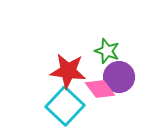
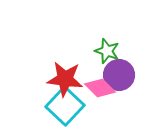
red star: moved 3 px left, 8 px down
purple circle: moved 2 px up
pink diamond: moved 1 px up; rotated 8 degrees counterclockwise
